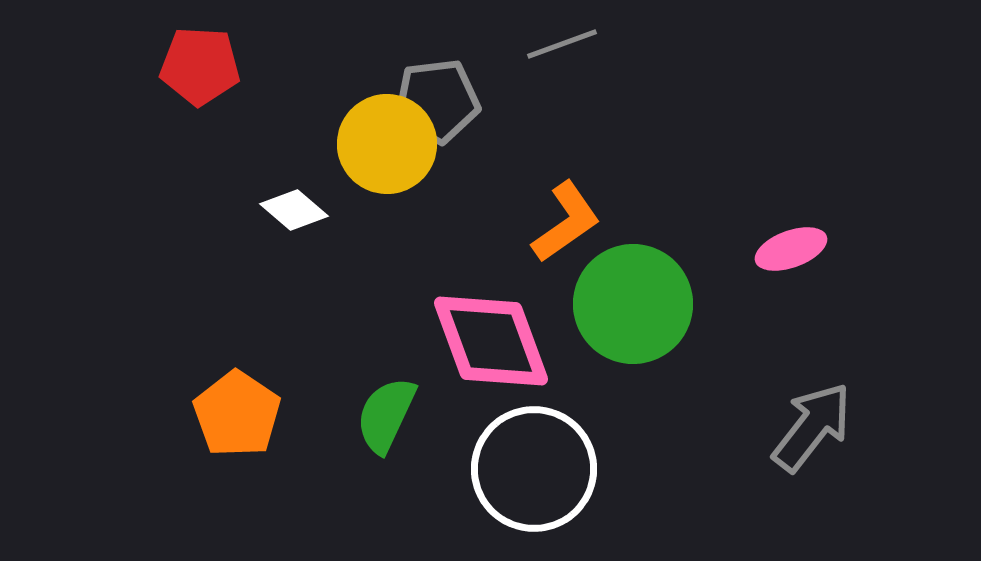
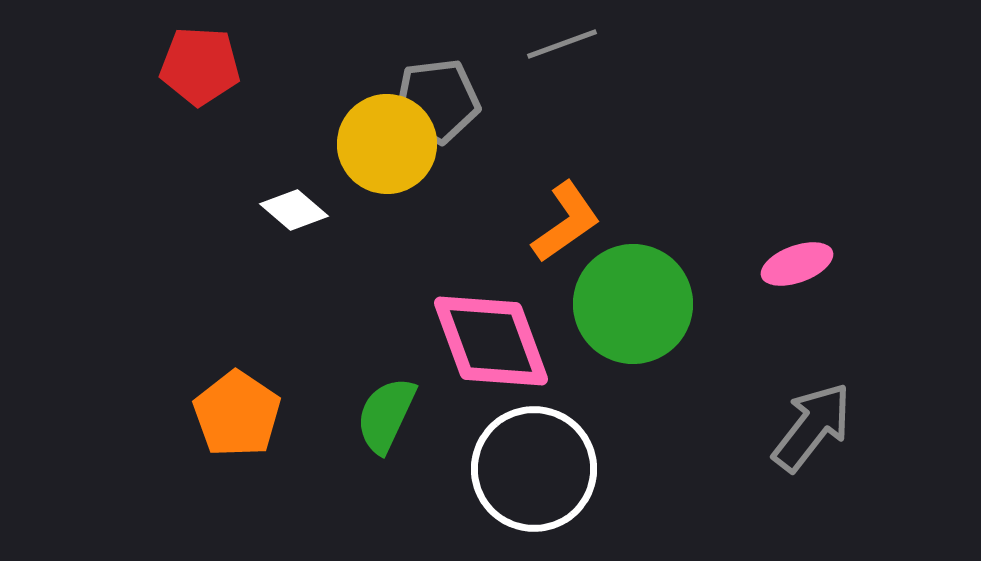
pink ellipse: moved 6 px right, 15 px down
